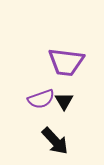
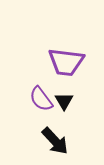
purple semicircle: rotated 72 degrees clockwise
